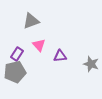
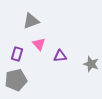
pink triangle: moved 1 px up
purple rectangle: rotated 16 degrees counterclockwise
gray pentagon: moved 1 px right, 8 px down
